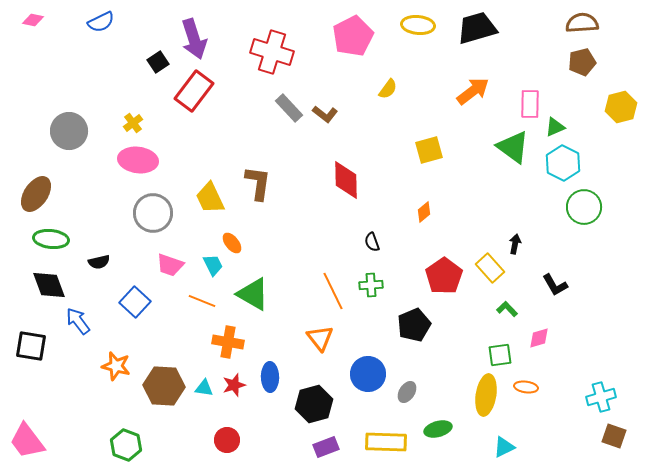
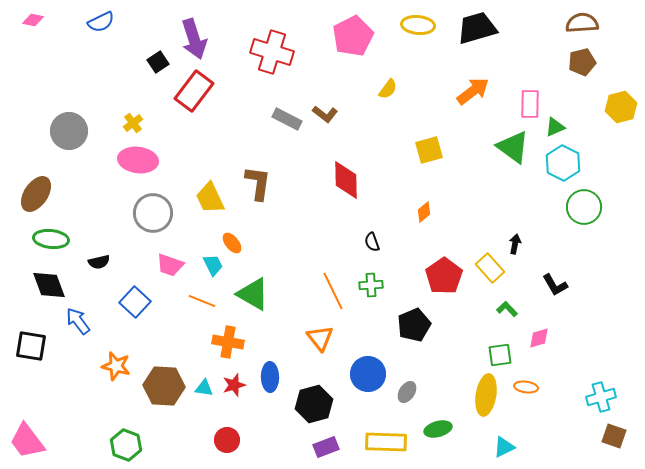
gray rectangle at (289, 108): moved 2 px left, 11 px down; rotated 20 degrees counterclockwise
